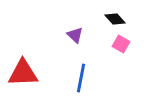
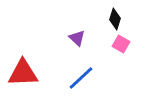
black diamond: rotated 60 degrees clockwise
purple triangle: moved 2 px right, 3 px down
blue line: rotated 36 degrees clockwise
